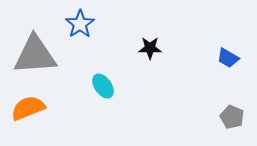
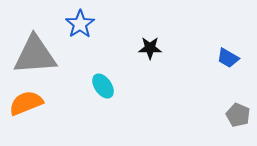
orange semicircle: moved 2 px left, 5 px up
gray pentagon: moved 6 px right, 2 px up
